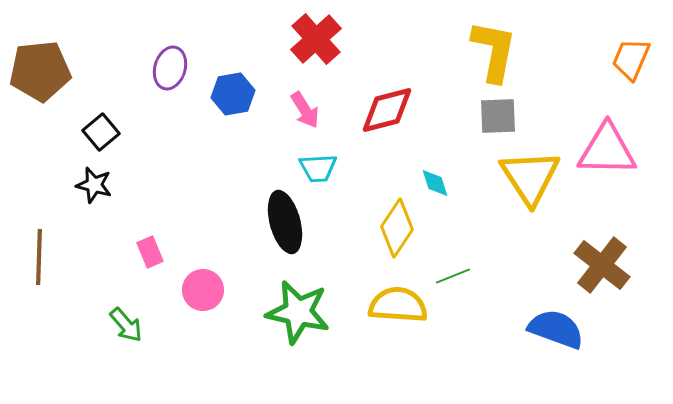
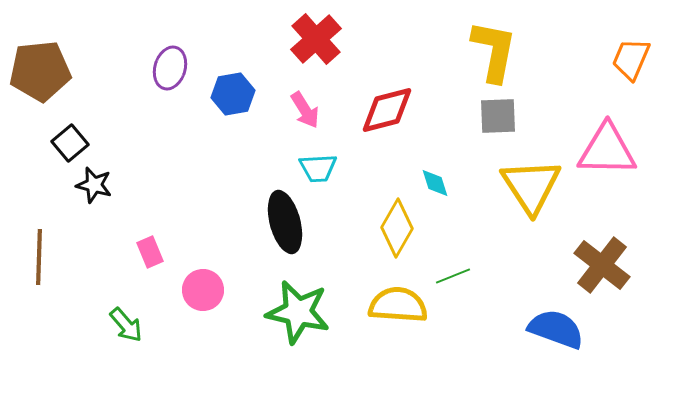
black square: moved 31 px left, 11 px down
yellow triangle: moved 1 px right, 9 px down
yellow diamond: rotated 4 degrees counterclockwise
